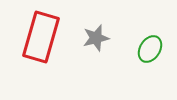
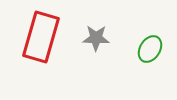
gray star: rotated 16 degrees clockwise
